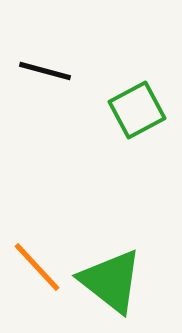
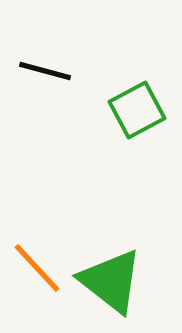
orange line: moved 1 px down
